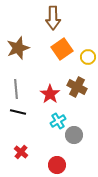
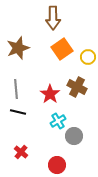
gray circle: moved 1 px down
